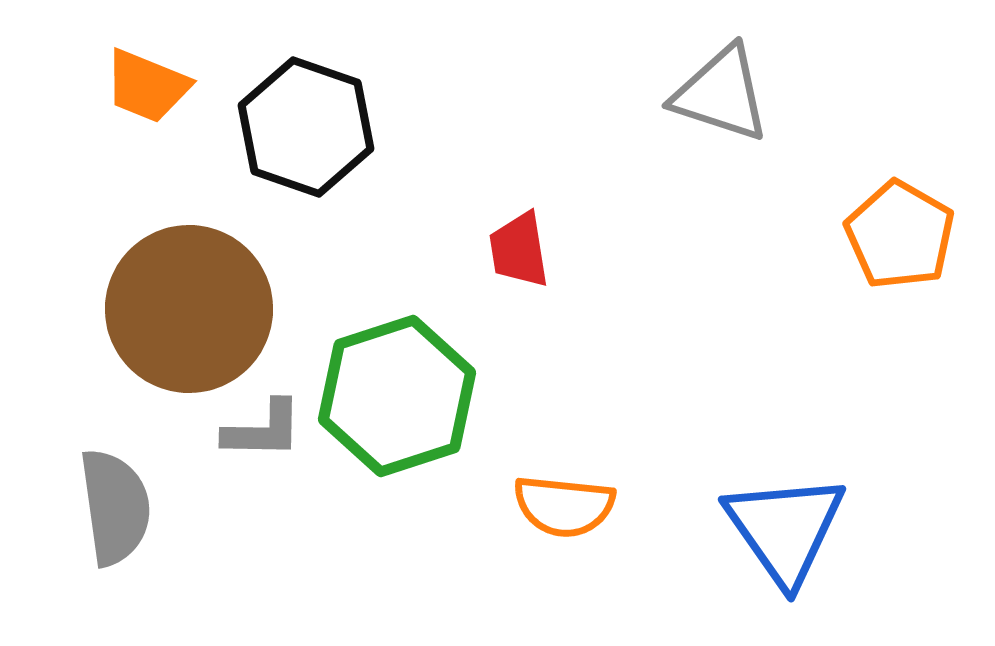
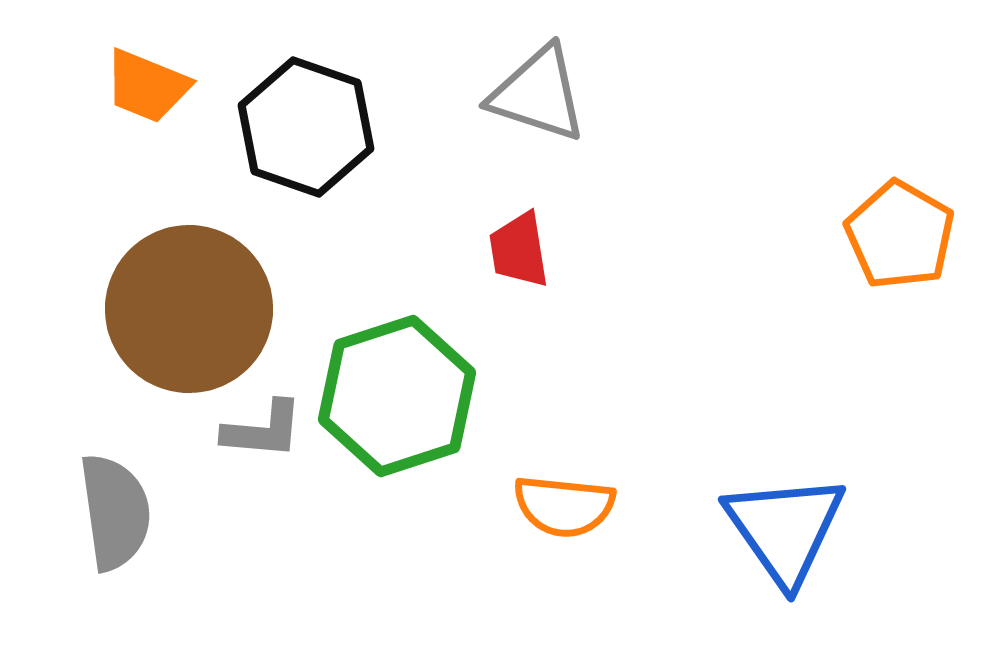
gray triangle: moved 183 px left
gray L-shape: rotated 4 degrees clockwise
gray semicircle: moved 5 px down
